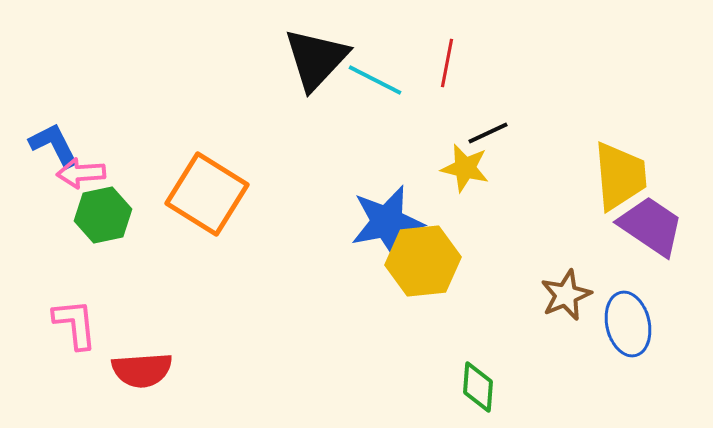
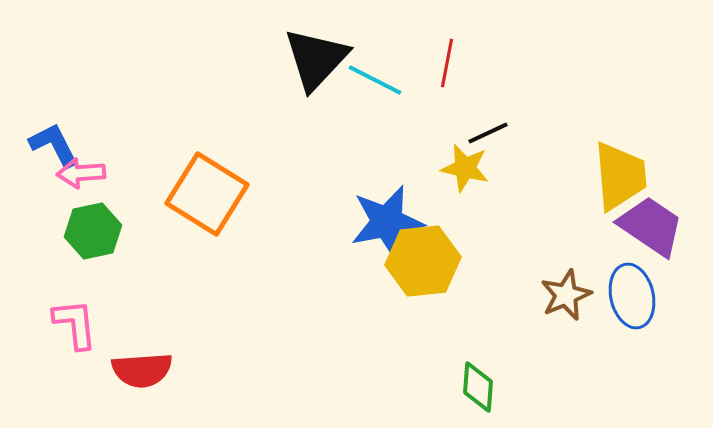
green hexagon: moved 10 px left, 16 px down
blue ellipse: moved 4 px right, 28 px up
